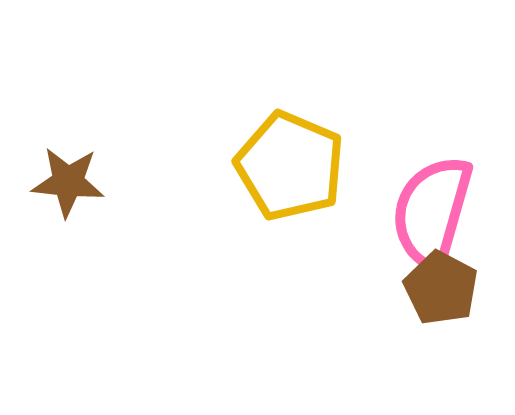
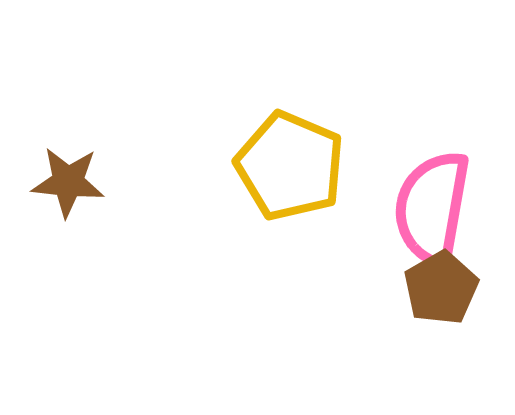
pink semicircle: moved 4 px up; rotated 6 degrees counterclockwise
brown pentagon: rotated 14 degrees clockwise
